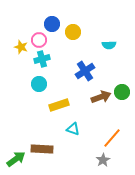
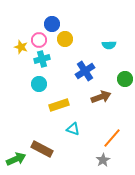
yellow circle: moved 8 px left, 7 px down
green circle: moved 3 px right, 13 px up
brown rectangle: rotated 25 degrees clockwise
green arrow: rotated 12 degrees clockwise
